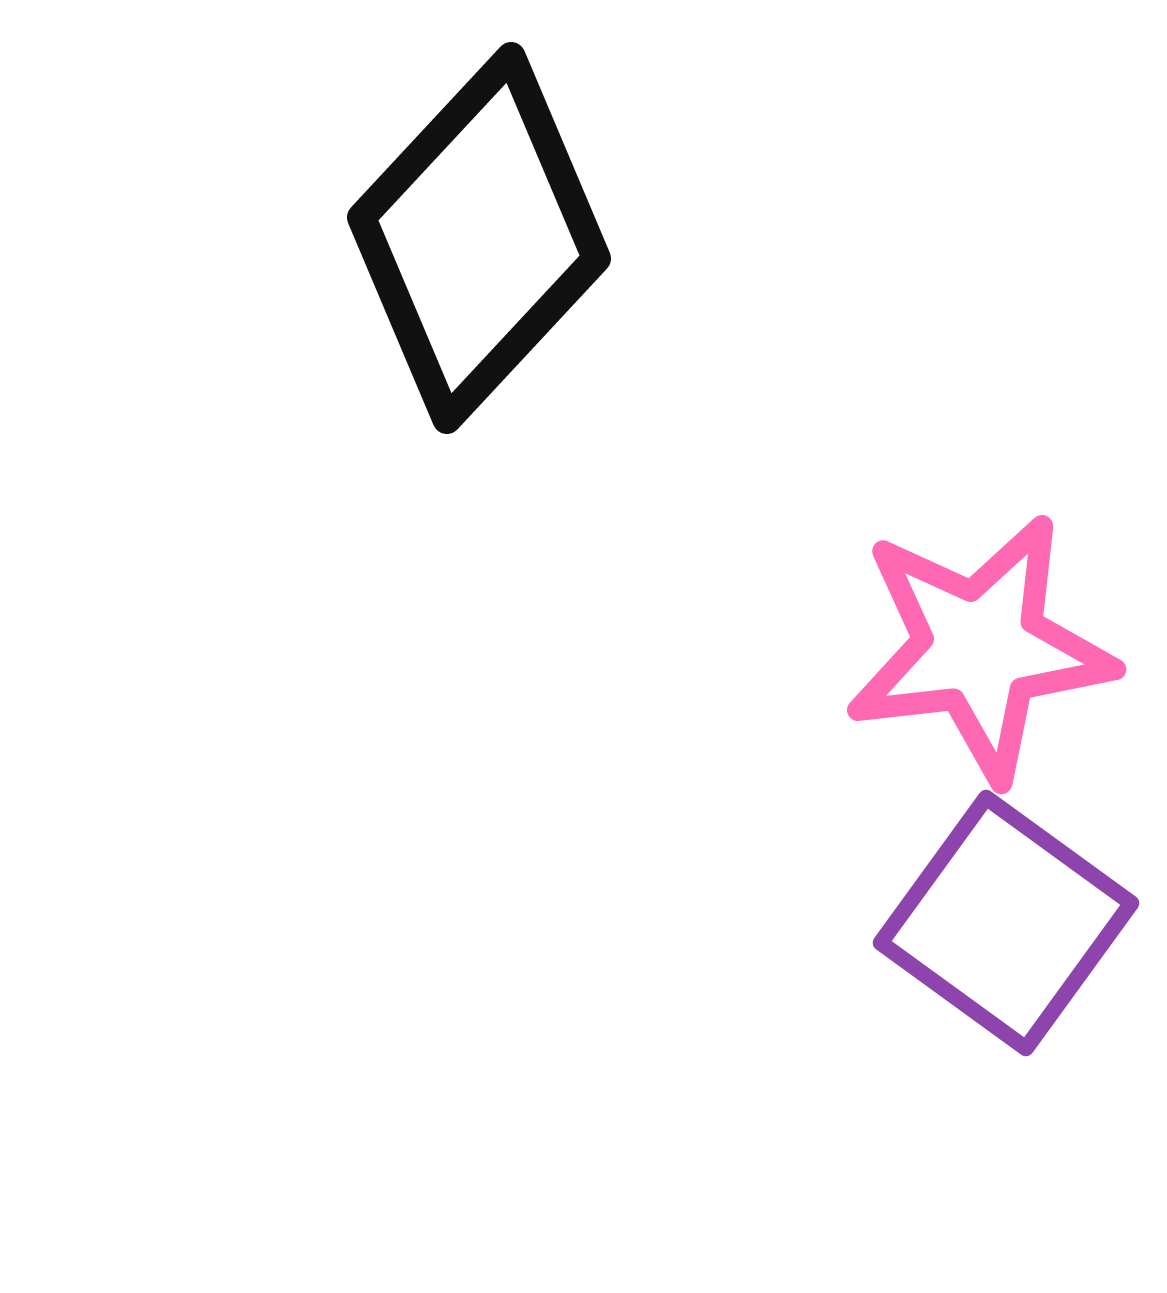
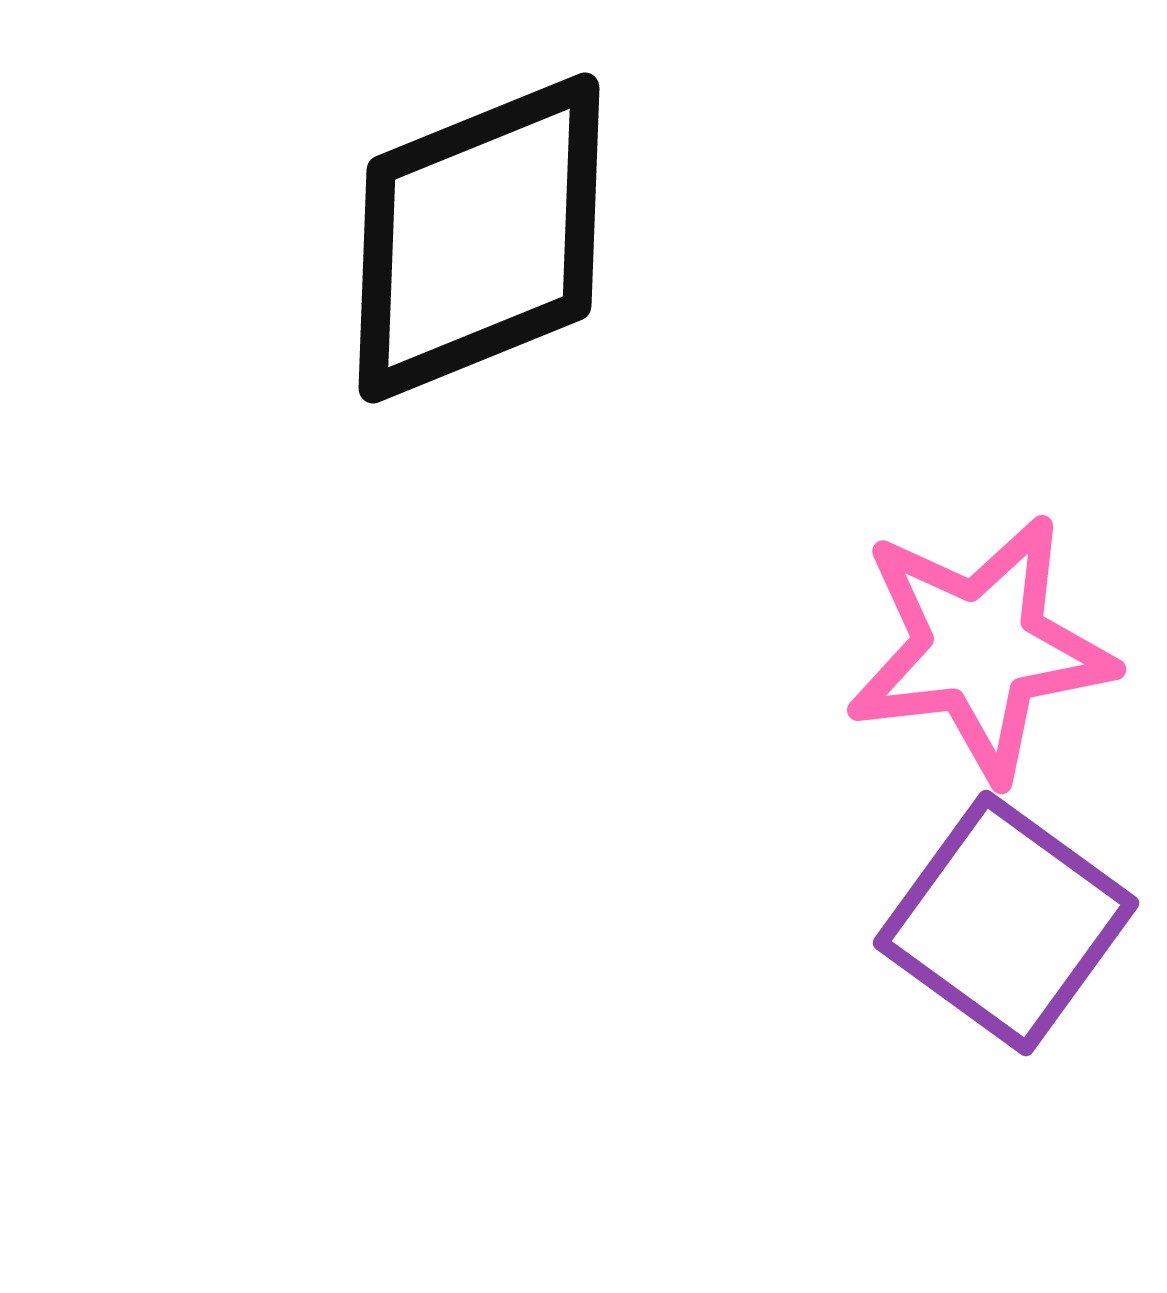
black diamond: rotated 25 degrees clockwise
